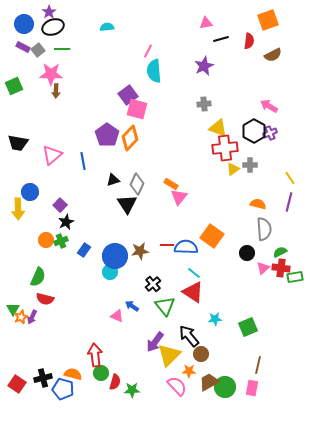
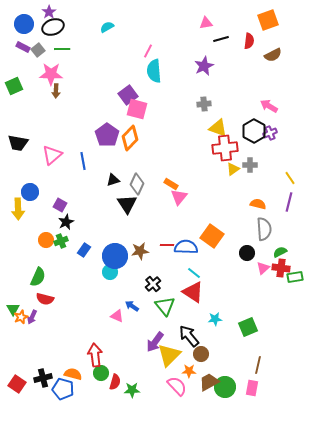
cyan semicircle at (107, 27): rotated 24 degrees counterclockwise
purple square at (60, 205): rotated 16 degrees counterclockwise
